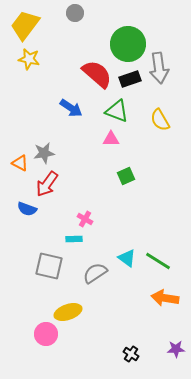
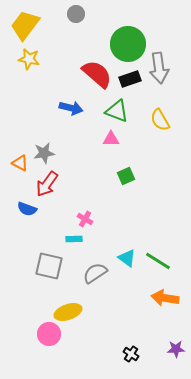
gray circle: moved 1 px right, 1 px down
blue arrow: rotated 20 degrees counterclockwise
pink circle: moved 3 px right
